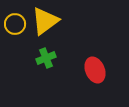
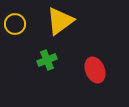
yellow triangle: moved 15 px right
green cross: moved 1 px right, 2 px down
